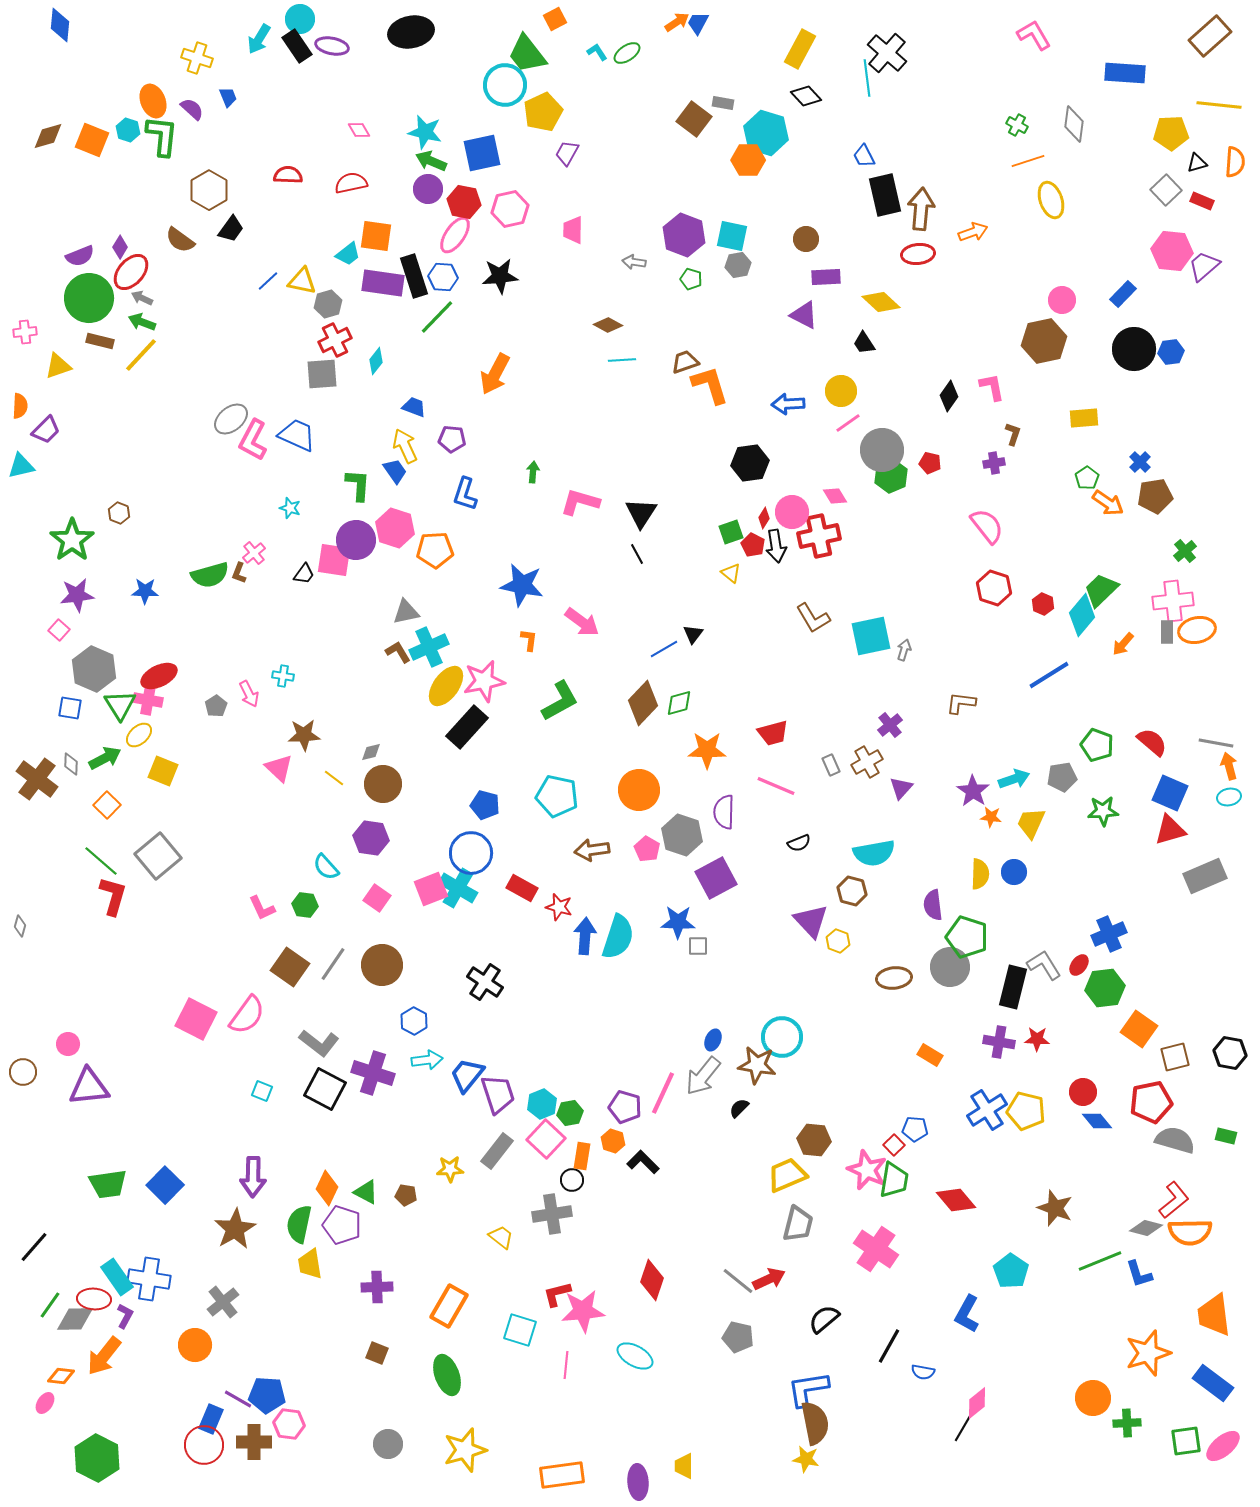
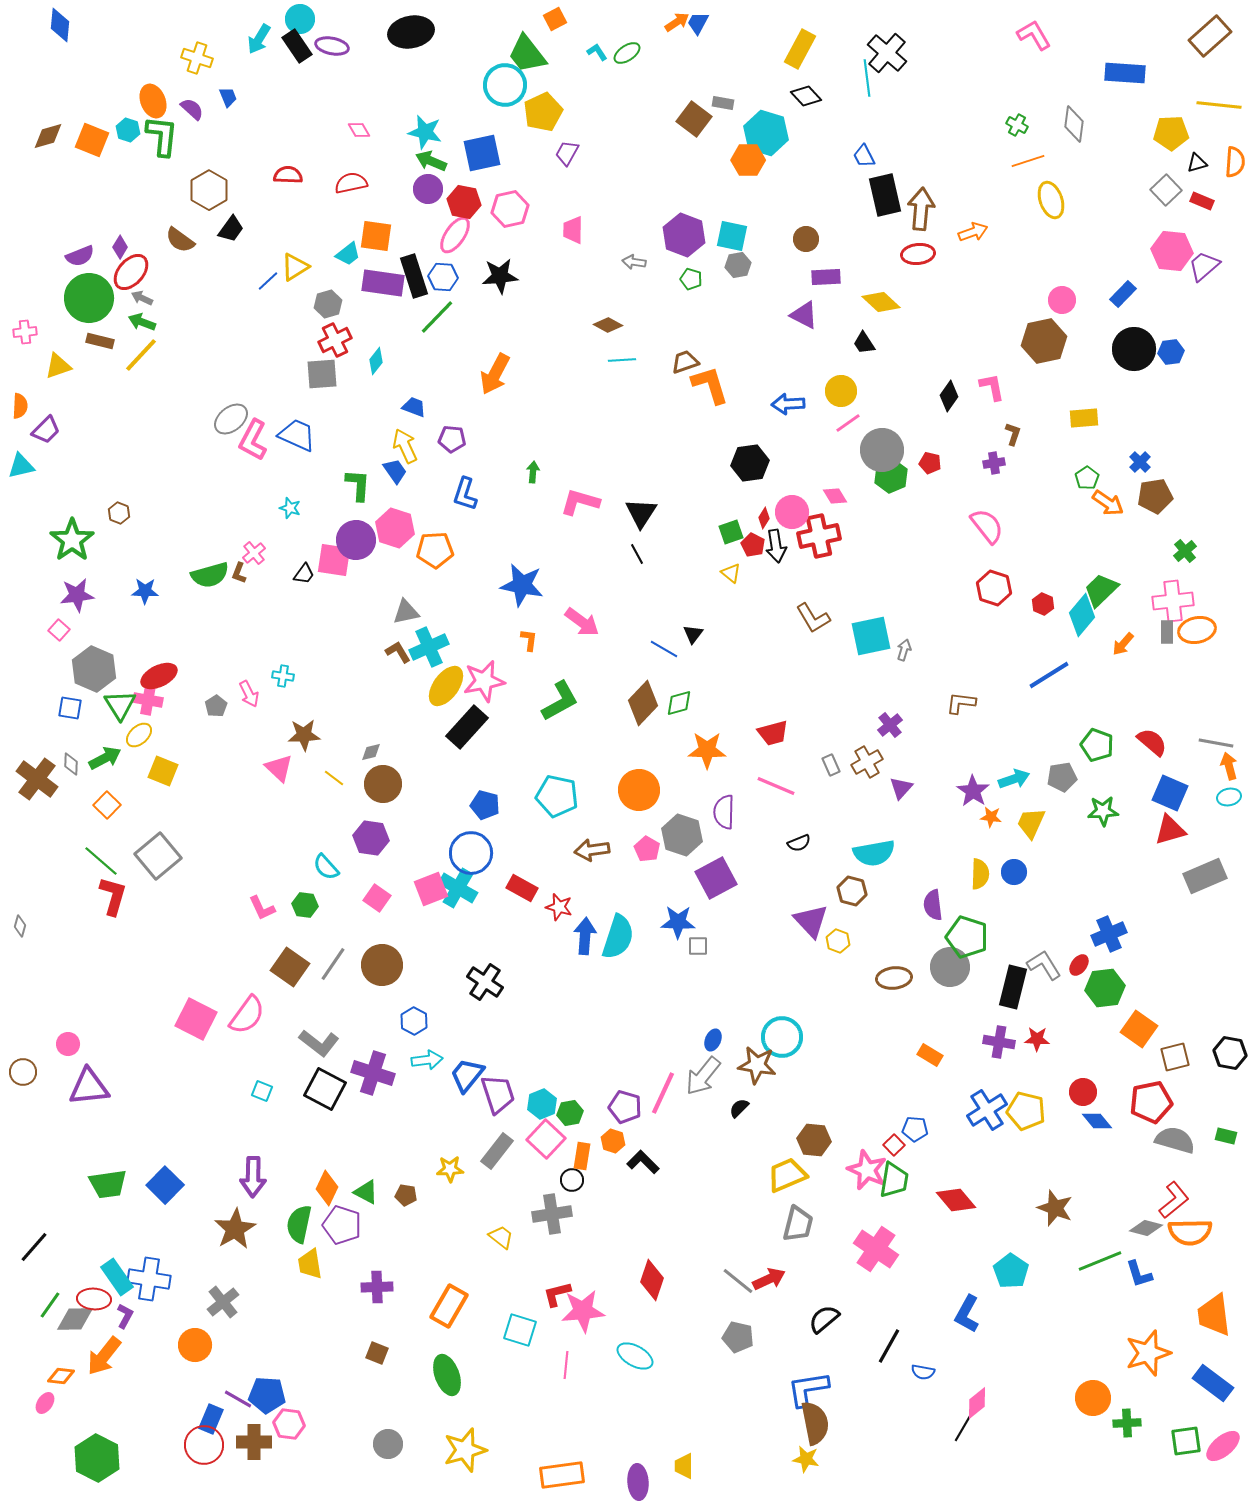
yellow triangle at (302, 281): moved 7 px left, 14 px up; rotated 44 degrees counterclockwise
blue line at (664, 649): rotated 60 degrees clockwise
